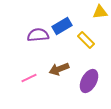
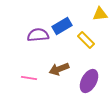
yellow triangle: moved 2 px down
pink line: rotated 35 degrees clockwise
